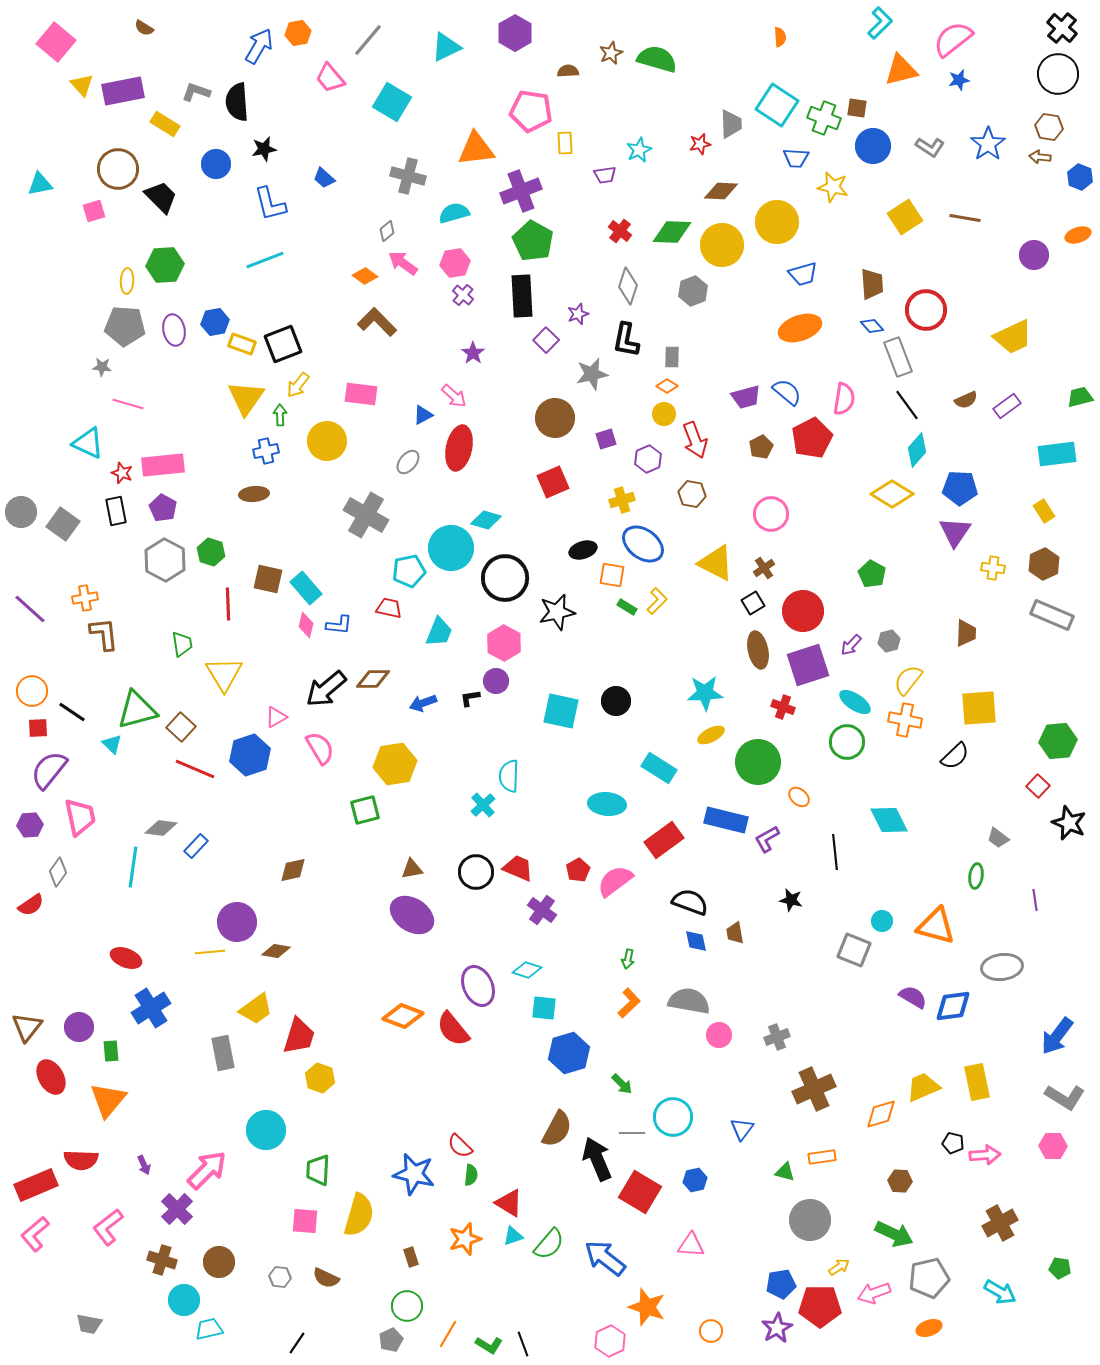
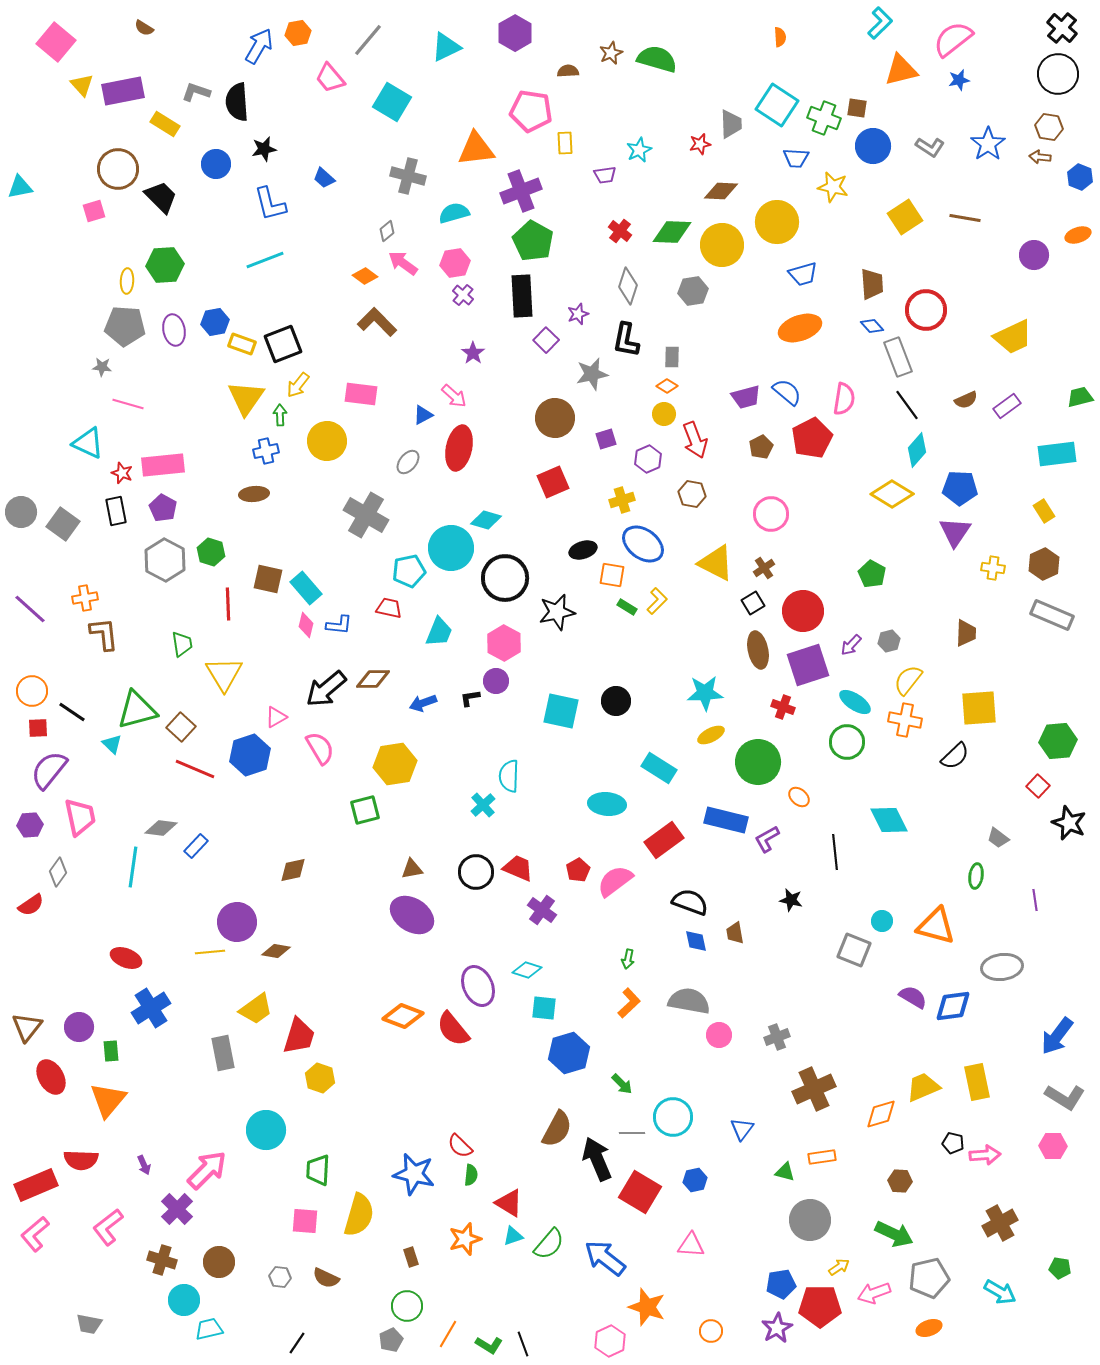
cyan triangle at (40, 184): moved 20 px left, 3 px down
gray hexagon at (693, 291): rotated 12 degrees clockwise
